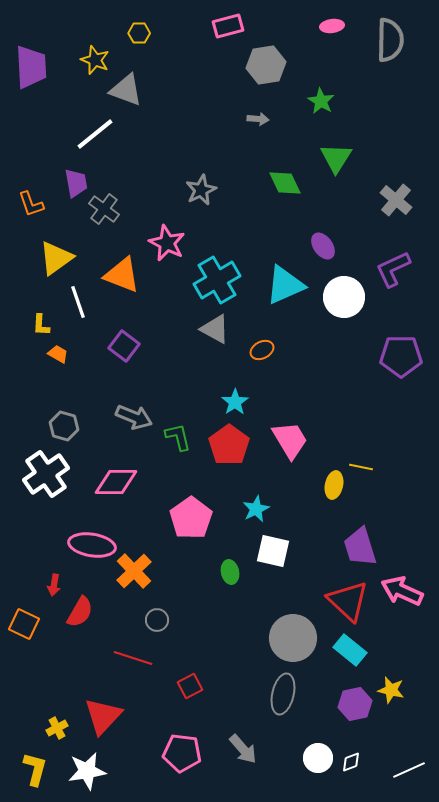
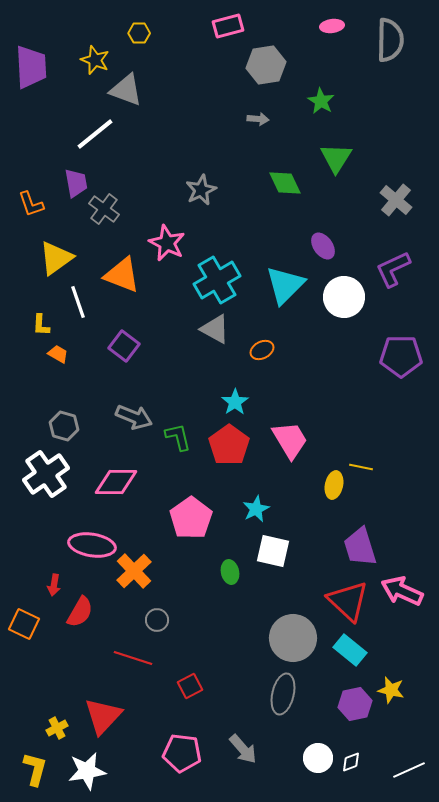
cyan triangle at (285, 285): rotated 21 degrees counterclockwise
